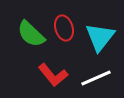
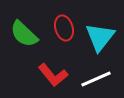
green semicircle: moved 7 px left
white line: moved 1 px down
